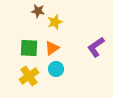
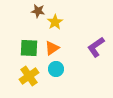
yellow star: rotated 14 degrees counterclockwise
